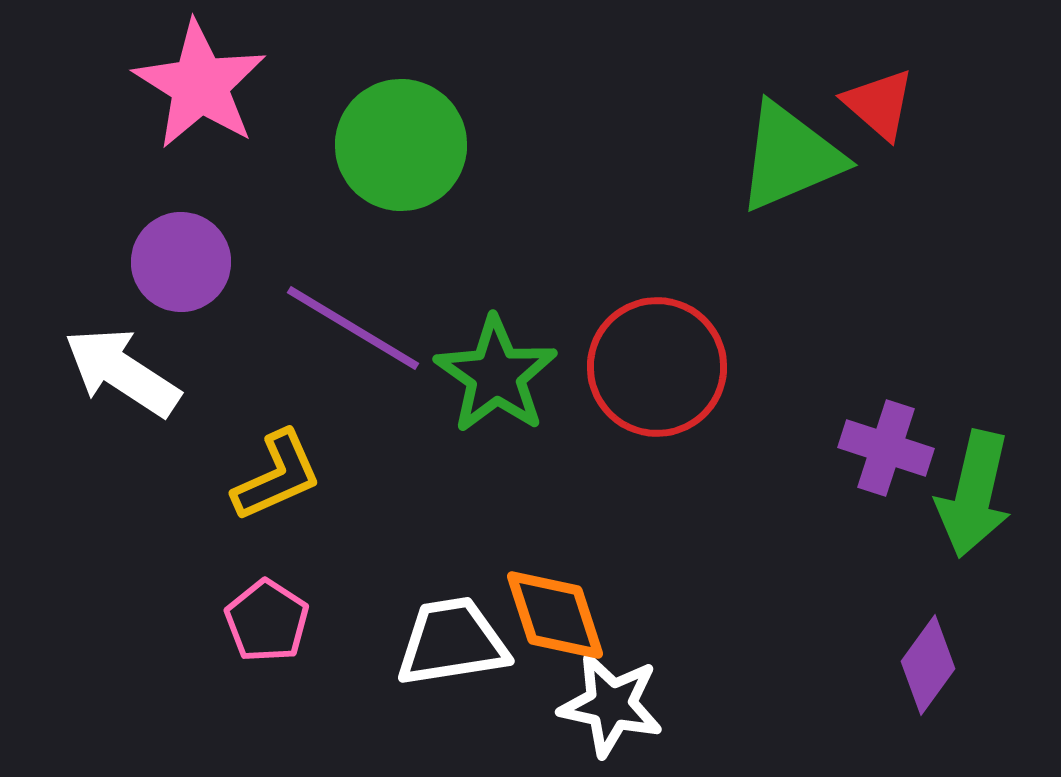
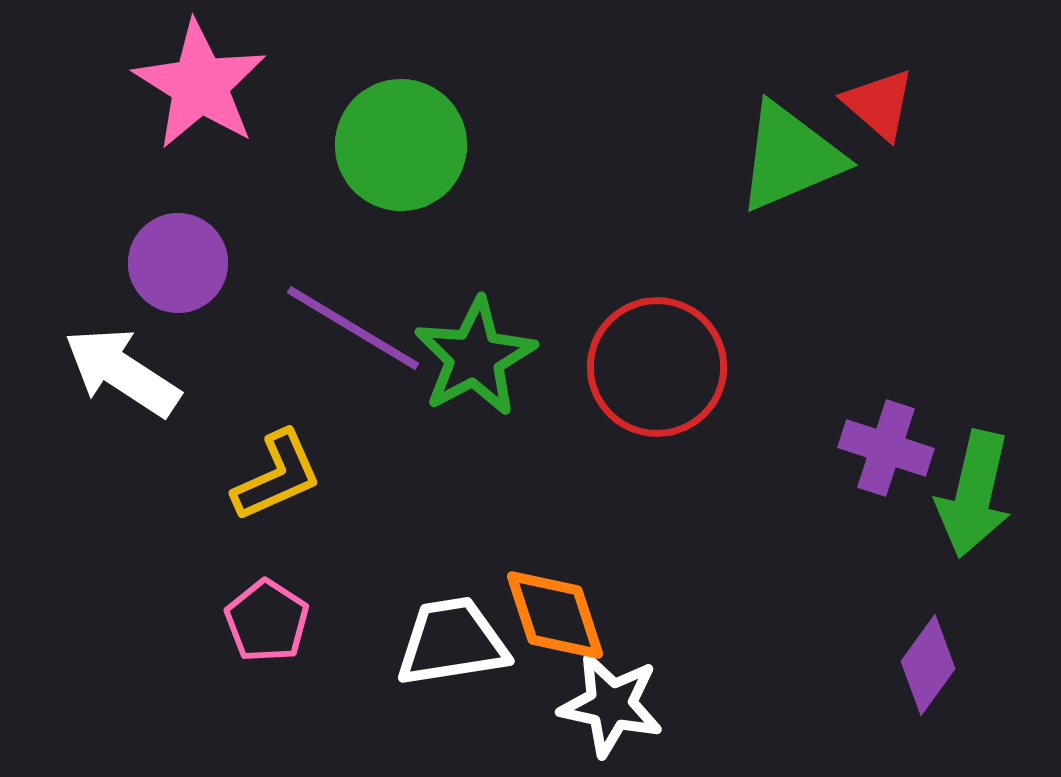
purple circle: moved 3 px left, 1 px down
green star: moved 21 px left, 18 px up; rotated 9 degrees clockwise
